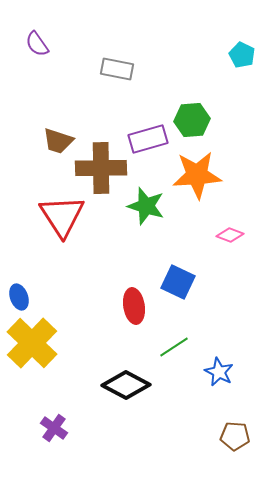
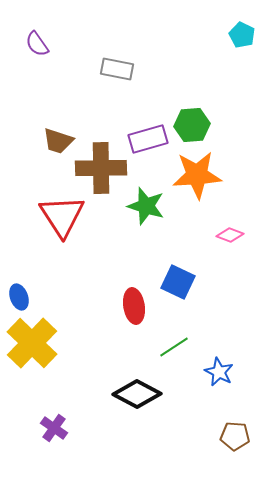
cyan pentagon: moved 20 px up
green hexagon: moved 5 px down
black diamond: moved 11 px right, 9 px down
